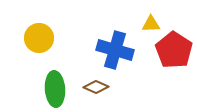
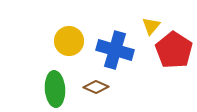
yellow triangle: moved 2 px down; rotated 48 degrees counterclockwise
yellow circle: moved 30 px right, 3 px down
